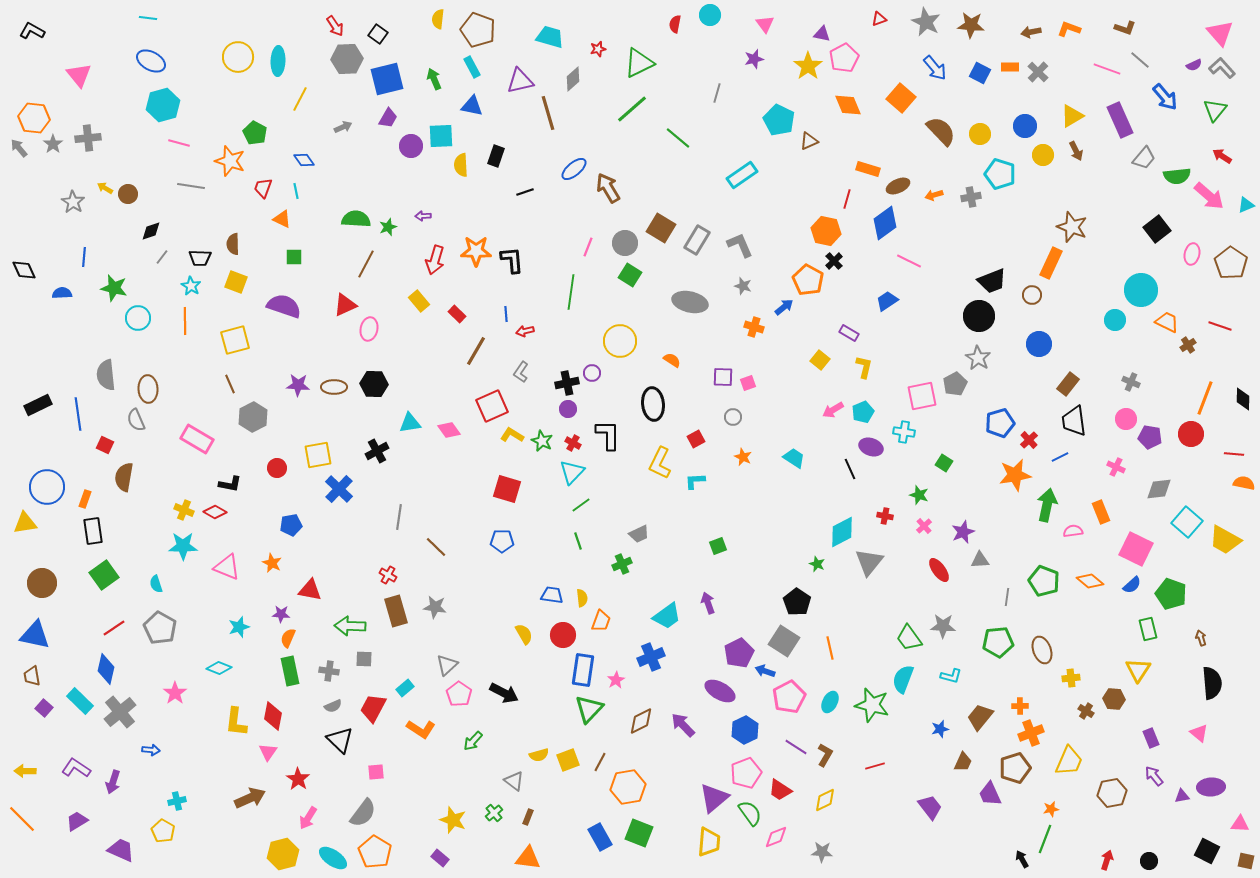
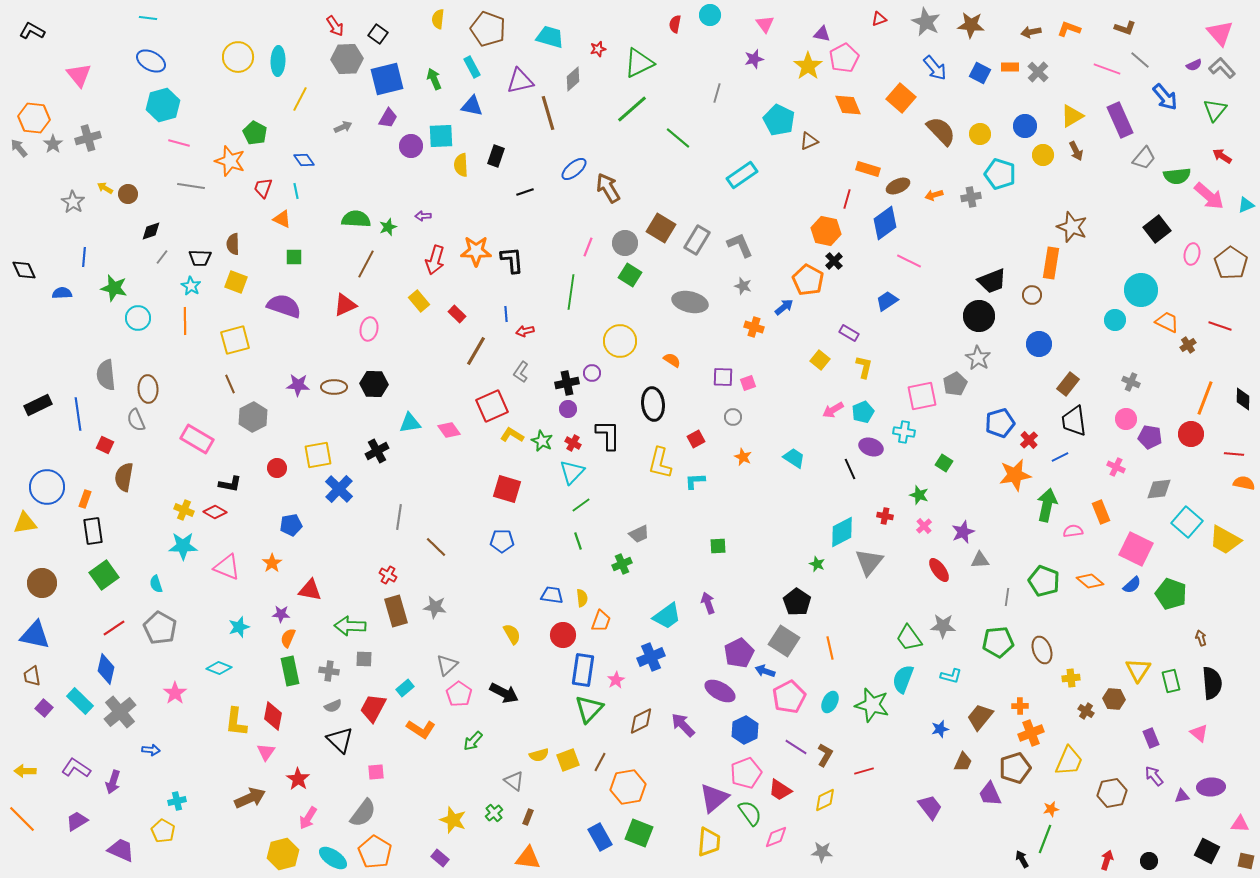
brown pentagon at (478, 30): moved 10 px right, 1 px up
gray cross at (88, 138): rotated 10 degrees counterclockwise
orange rectangle at (1051, 263): rotated 16 degrees counterclockwise
yellow L-shape at (660, 463): rotated 12 degrees counterclockwise
green square at (718, 546): rotated 18 degrees clockwise
orange star at (272, 563): rotated 12 degrees clockwise
green rectangle at (1148, 629): moved 23 px right, 52 px down
yellow semicircle at (524, 634): moved 12 px left
pink triangle at (268, 752): moved 2 px left
red line at (875, 766): moved 11 px left, 5 px down
